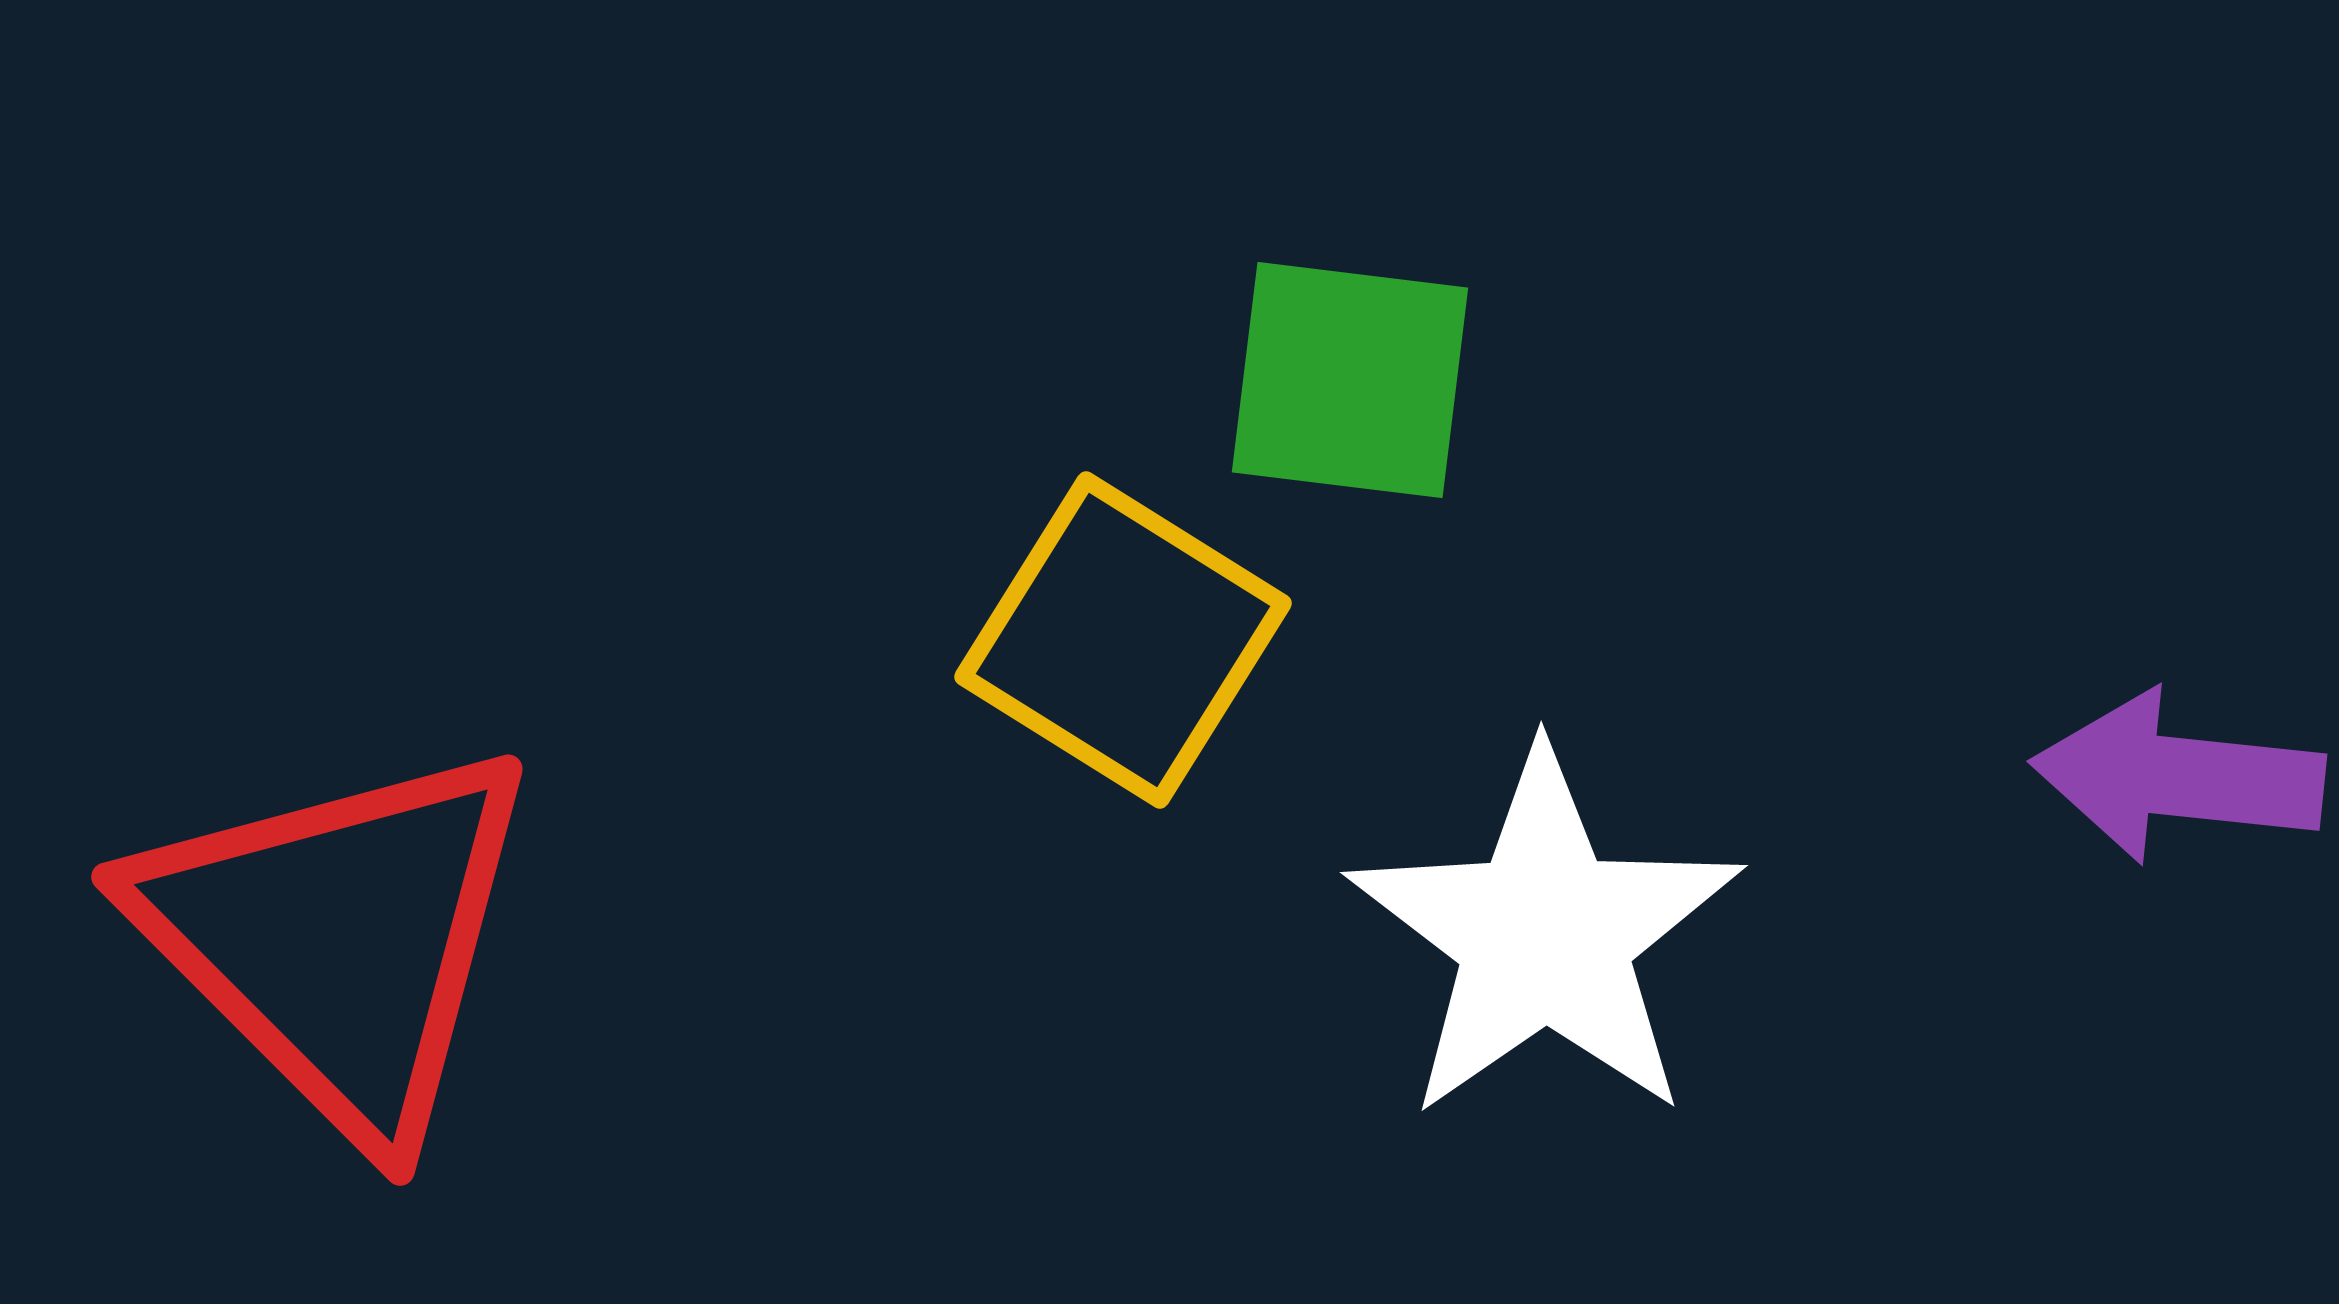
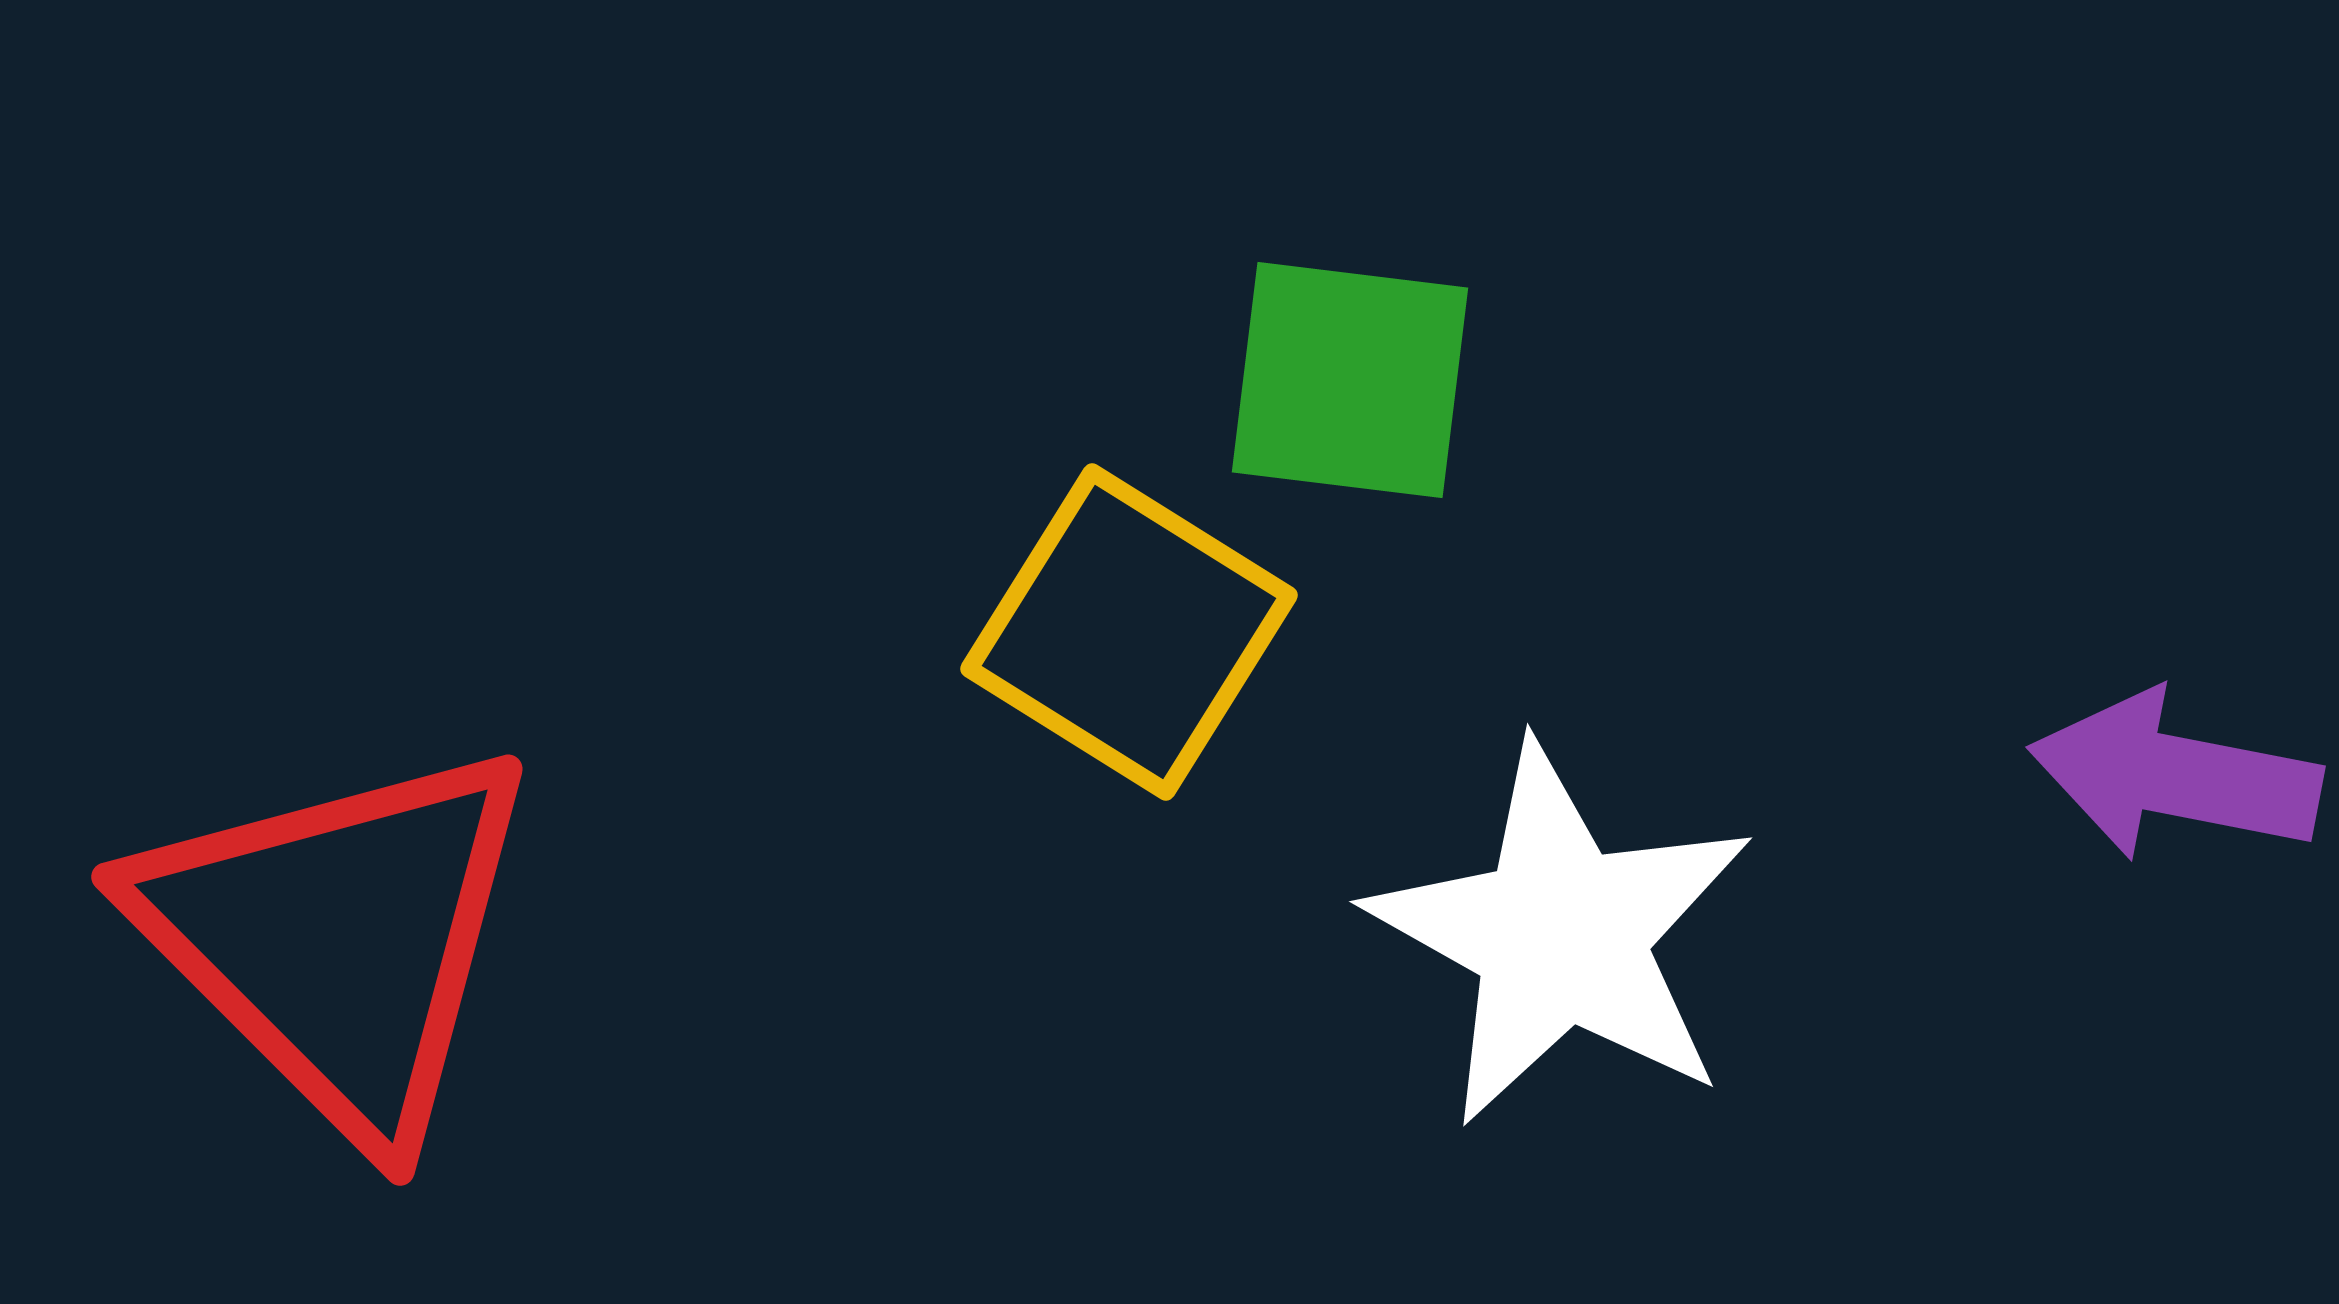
yellow square: moved 6 px right, 8 px up
purple arrow: moved 3 px left, 1 px up; rotated 5 degrees clockwise
white star: moved 16 px right; rotated 8 degrees counterclockwise
